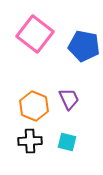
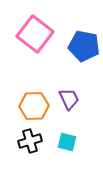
orange hexagon: rotated 24 degrees counterclockwise
black cross: rotated 15 degrees counterclockwise
